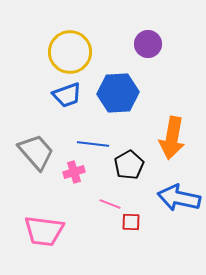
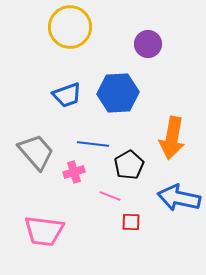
yellow circle: moved 25 px up
pink line: moved 8 px up
